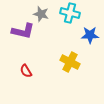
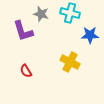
purple L-shape: rotated 60 degrees clockwise
